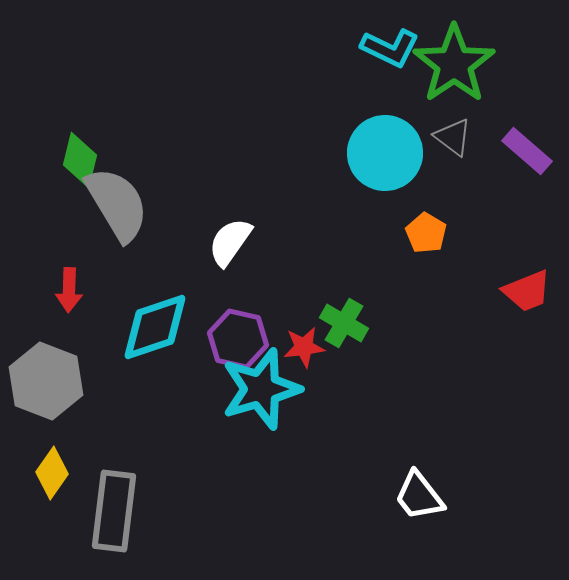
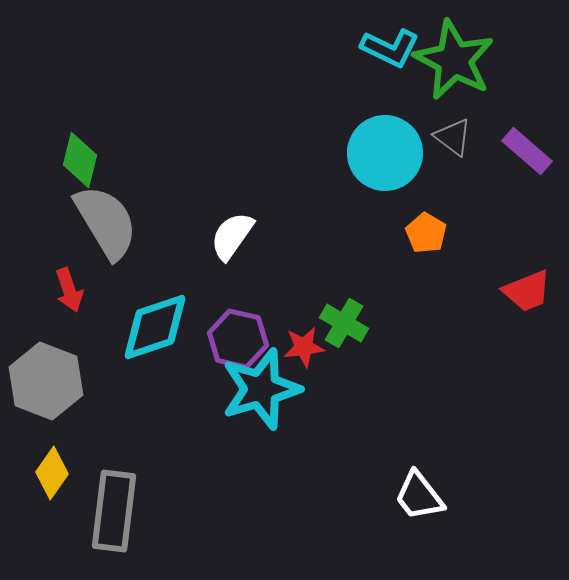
green star: moved 4 px up; rotated 10 degrees counterclockwise
gray semicircle: moved 11 px left, 18 px down
white semicircle: moved 2 px right, 6 px up
red arrow: rotated 21 degrees counterclockwise
